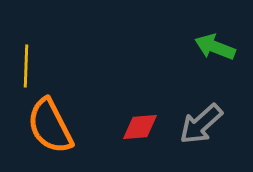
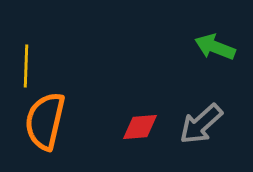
orange semicircle: moved 5 px left, 5 px up; rotated 40 degrees clockwise
